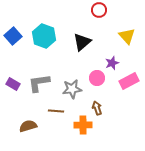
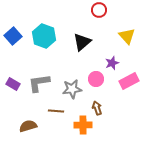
pink circle: moved 1 px left, 1 px down
